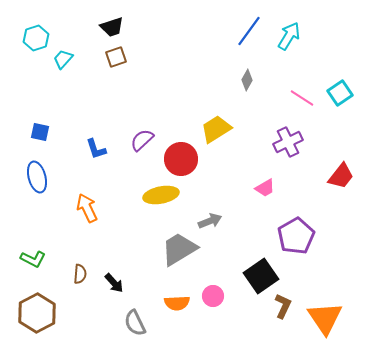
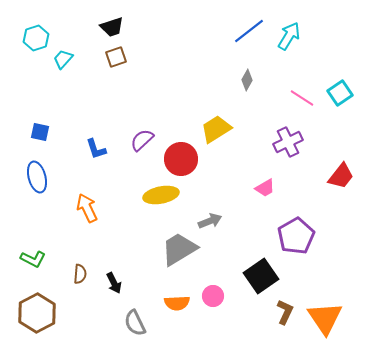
blue line: rotated 16 degrees clockwise
black arrow: rotated 15 degrees clockwise
brown L-shape: moved 2 px right, 6 px down
